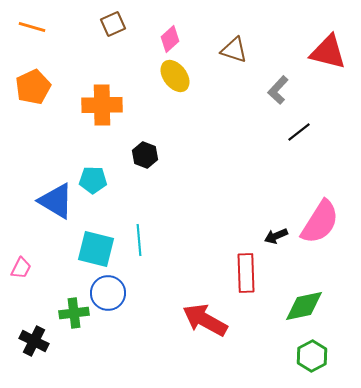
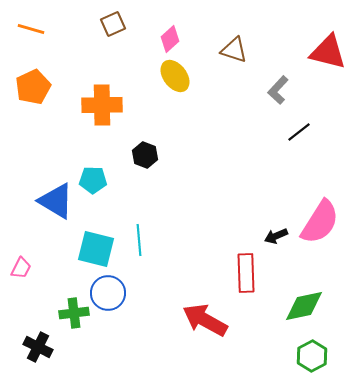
orange line: moved 1 px left, 2 px down
black cross: moved 4 px right, 6 px down
